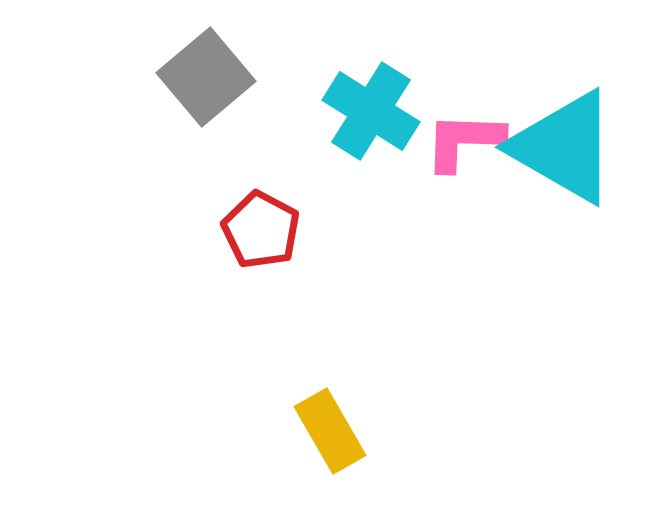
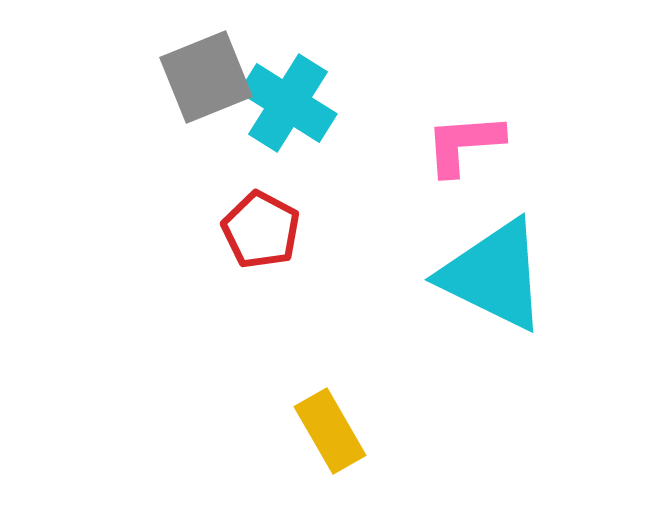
gray square: rotated 18 degrees clockwise
cyan cross: moved 83 px left, 8 px up
pink L-shape: moved 3 px down; rotated 6 degrees counterclockwise
cyan triangle: moved 70 px left, 128 px down; rotated 4 degrees counterclockwise
